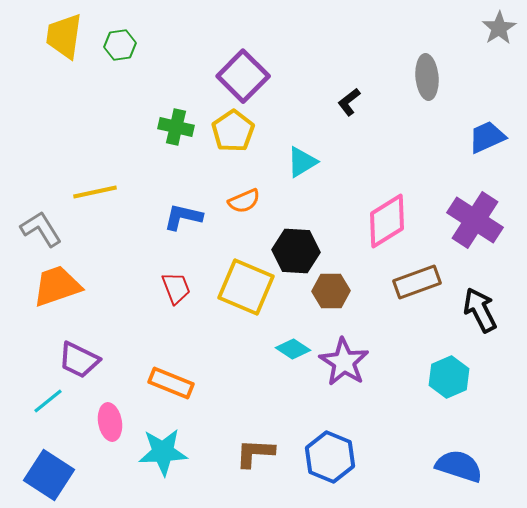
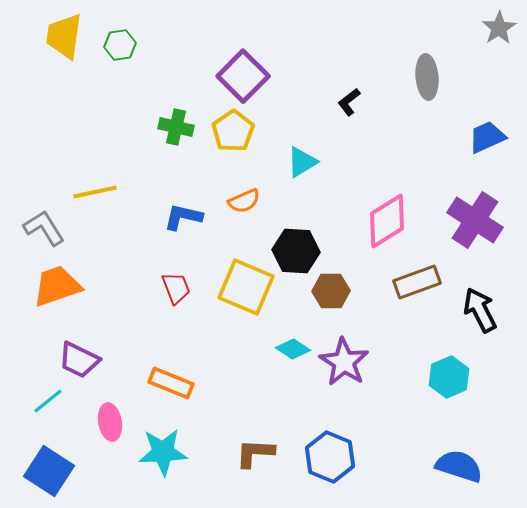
gray L-shape: moved 3 px right, 1 px up
blue square: moved 4 px up
